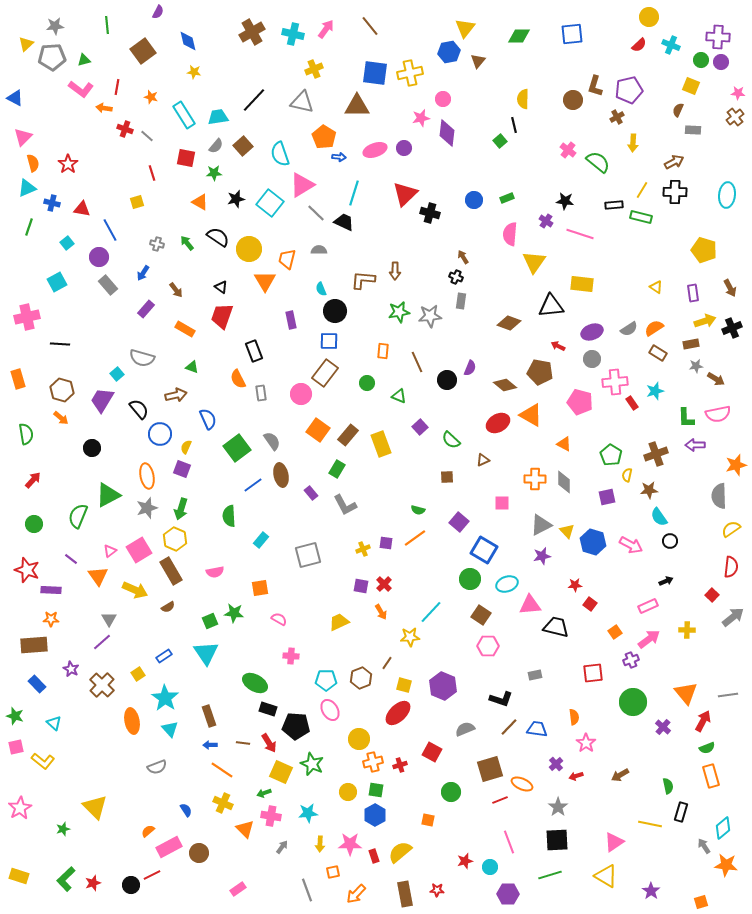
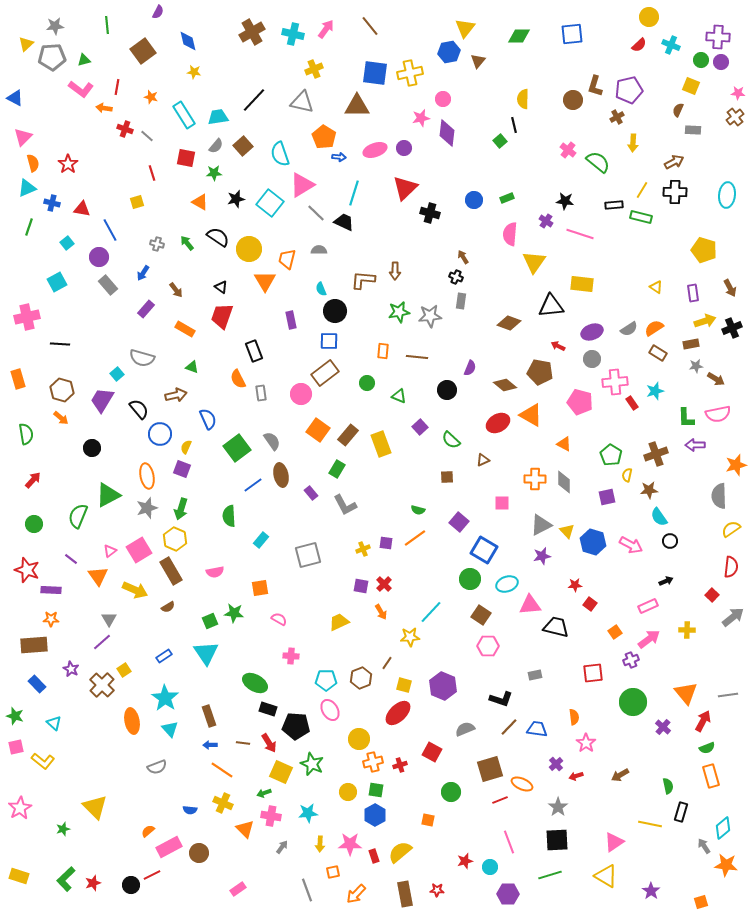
red triangle at (405, 194): moved 6 px up
brown line at (417, 362): moved 5 px up; rotated 60 degrees counterclockwise
brown rectangle at (325, 373): rotated 16 degrees clockwise
black circle at (447, 380): moved 10 px down
yellow square at (138, 674): moved 14 px left, 4 px up
blue semicircle at (186, 810): moved 4 px right; rotated 128 degrees clockwise
